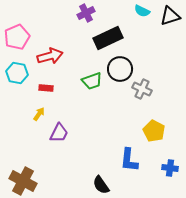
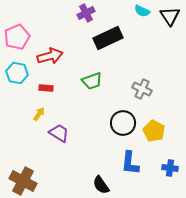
black triangle: rotated 45 degrees counterclockwise
black circle: moved 3 px right, 54 px down
purple trapezoid: rotated 85 degrees counterclockwise
blue L-shape: moved 1 px right, 3 px down
